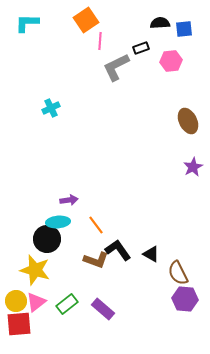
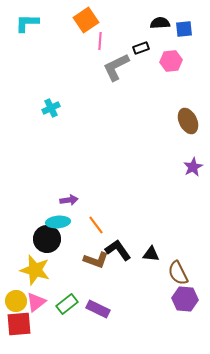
black triangle: rotated 24 degrees counterclockwise
purple rectangle: moved 5 px left; rotated 15 degrees counterclockwise
